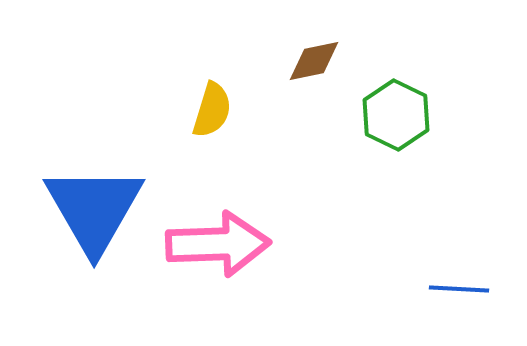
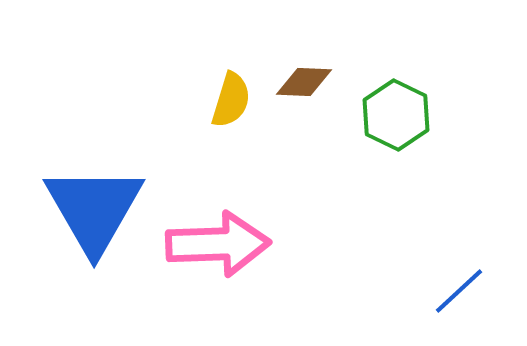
brown diamond: moved 10 px left, 21 px down; rotated 14 degrees clockwise
yellow semicircle: moved 19 px right, 10 px up
blue line: moved 2 px down; rotated 46 degrees counterclockwise
